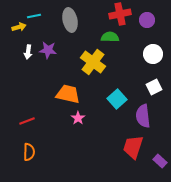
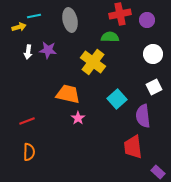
red trapezoid: rotated 25 degrees counterclockwise
purple rectangle: moved 2 px left, 11 px down
